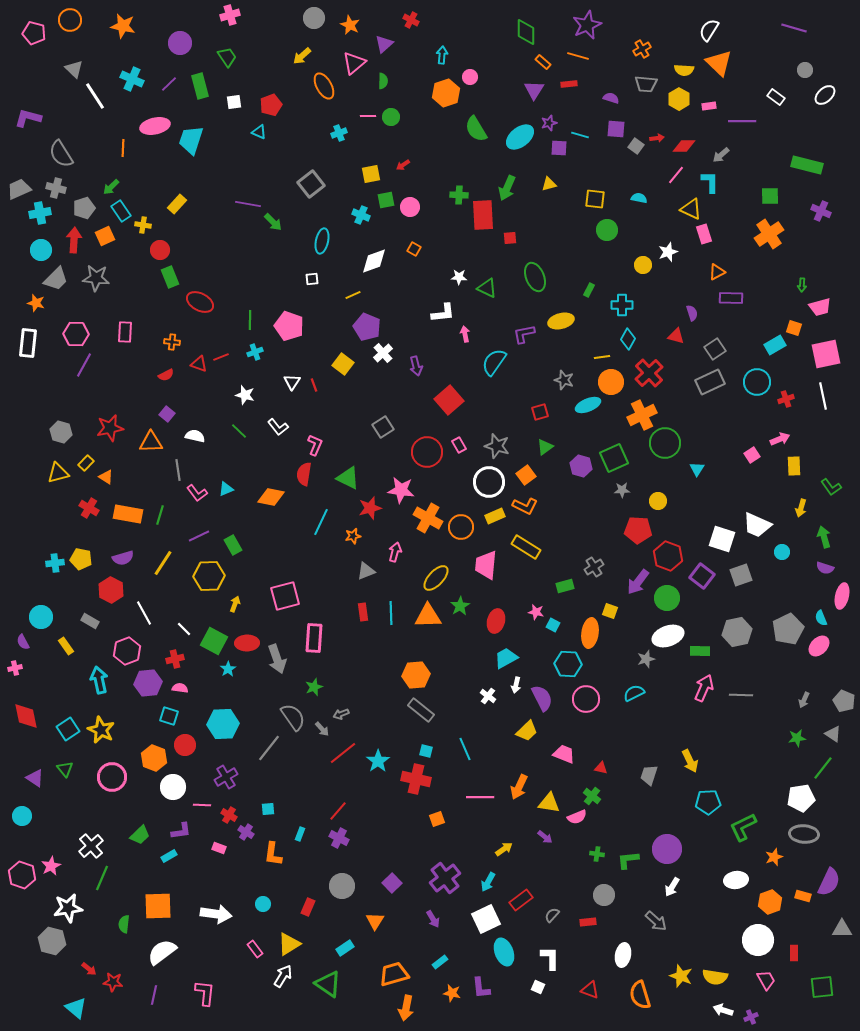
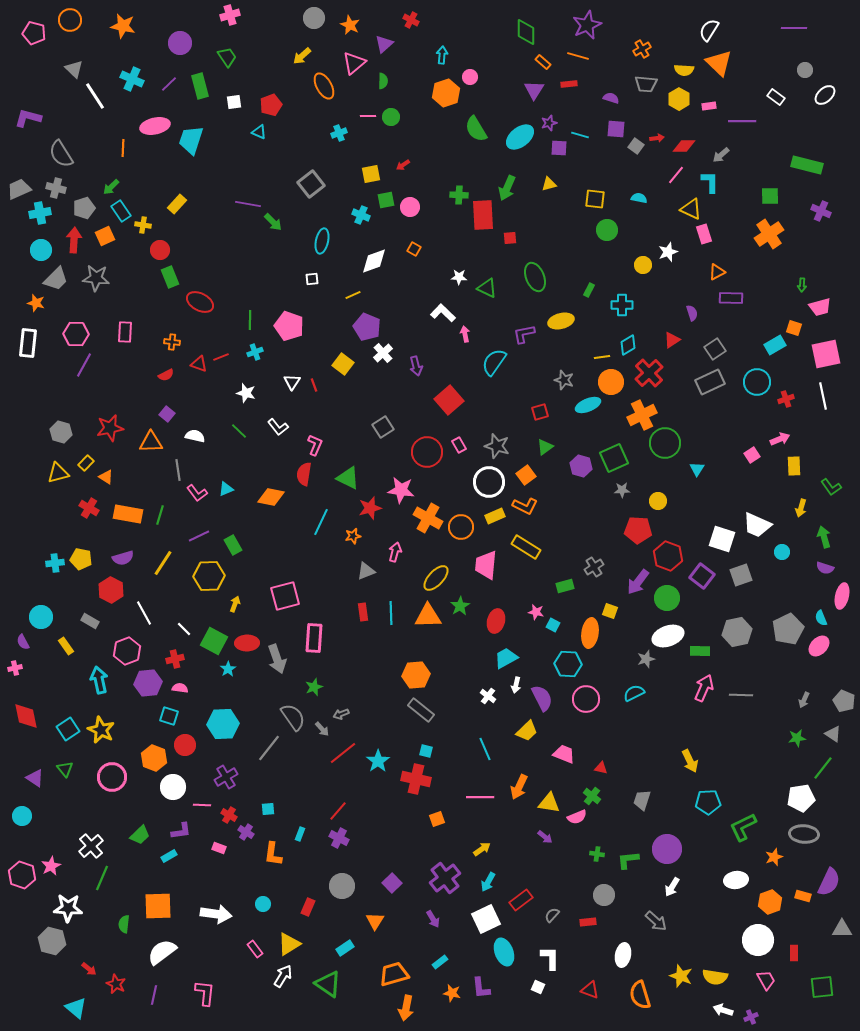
purple line at (794, 28): rotated 15 degrees counterclockwise
white L-shape at (443, 313): rotated 130 degrees counterclockwise
red triangle at (676, 336): moved 4 px left, 4 px down; rotated 48 degrees counterclockwise
cyan diamond at (628, 339): moved 6 px down; rotated 30 degrees clockwise
white star at (245, 395): moved 1 px right, 2 px up
cyan line at (465, 749): moved 20 px right
gray trapezoid at (649, 775): moved 7 px left, 25 px down
yellow arrow at (504, 849): moved 22 px left
white star at (68, 908): rotated 12 degrees clockwise
red star at (113, 982): moved 3 px right, 2 px down; rotated 18 degrees clockwise
